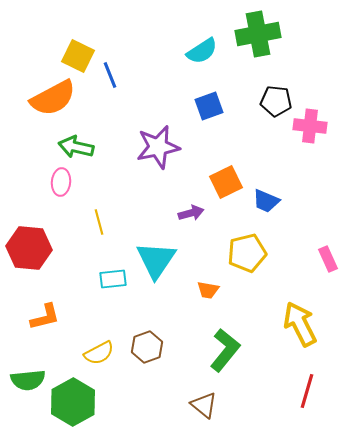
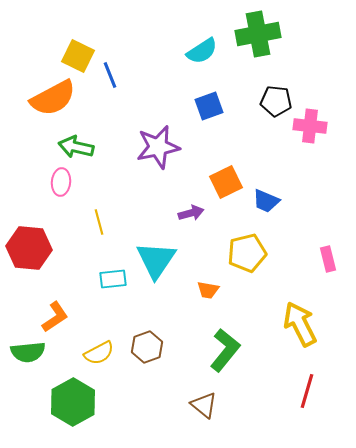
pink rectangle: rotated 10 degrees clockwise
orange L-shape: moved 10 px right; rotated 20 degrees counterclockwise
green semicircle: moved 28 px up
